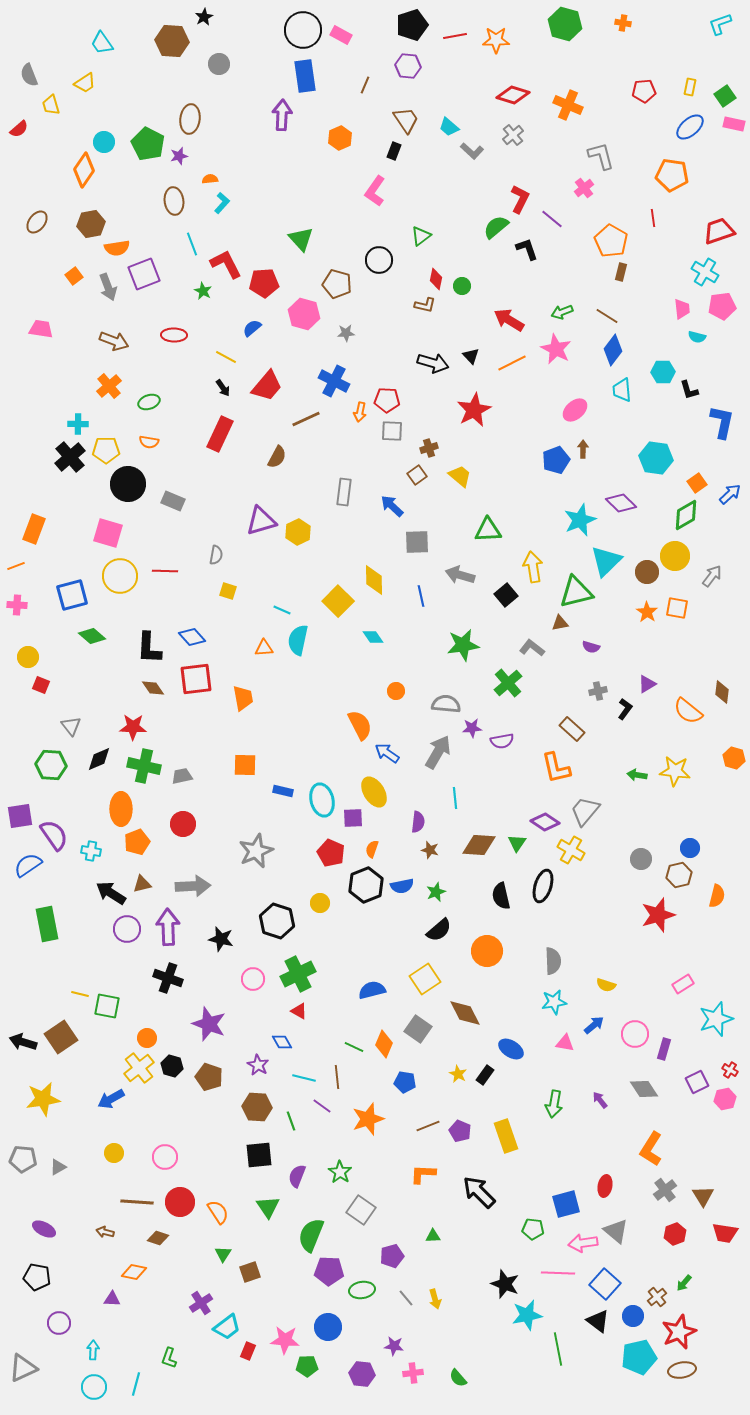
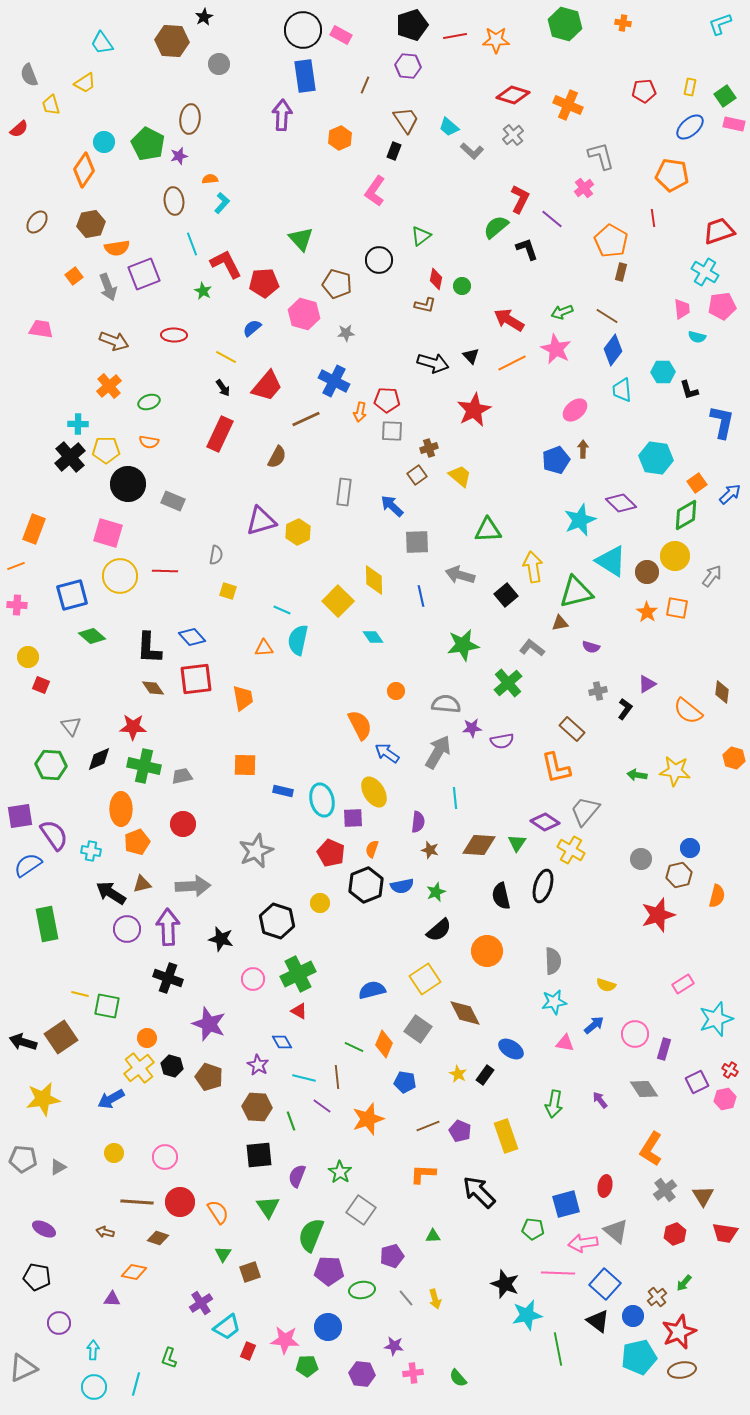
cyan triangle at (606, 561): moved 5 px right; rotated 44 degrees counterclockwise
